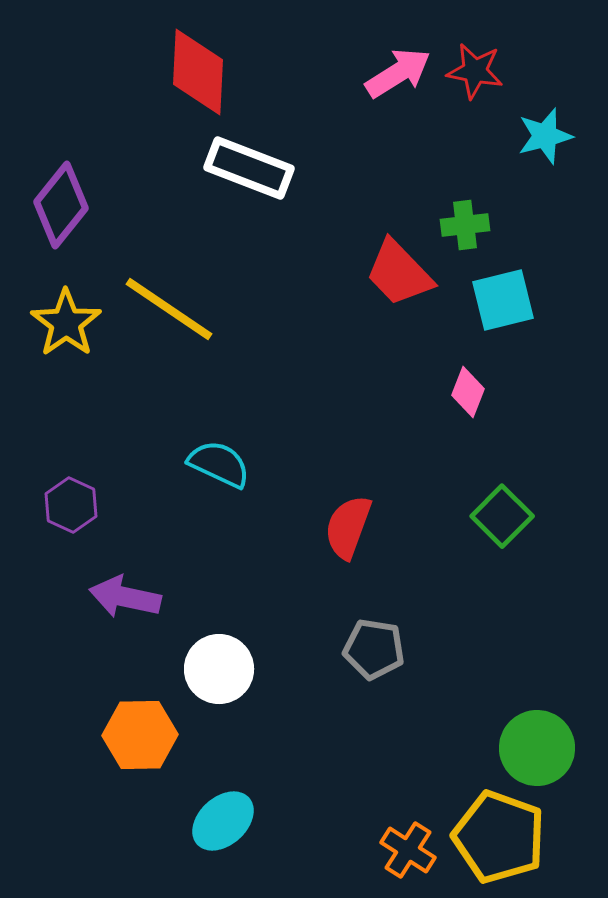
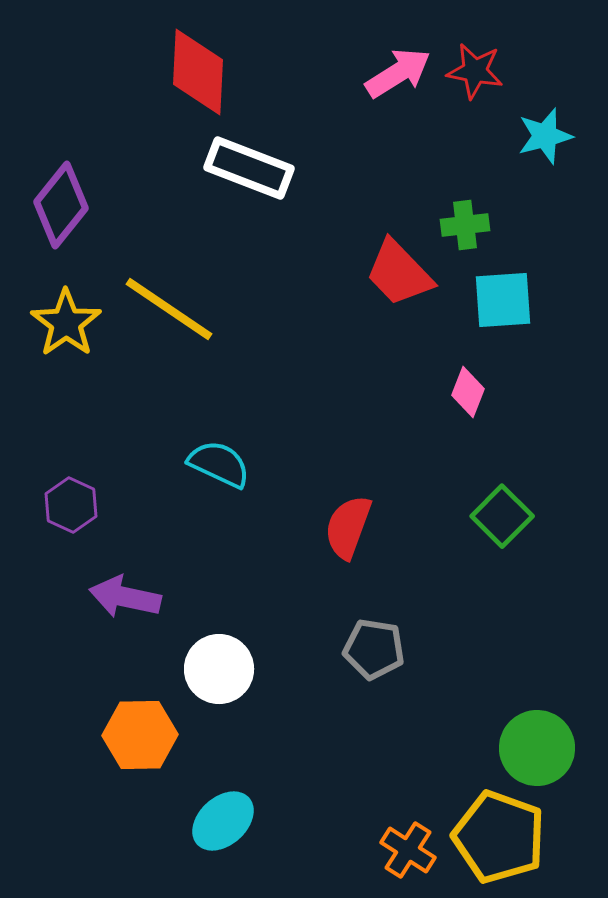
cyan square: rotated 10 degrees clockwise
